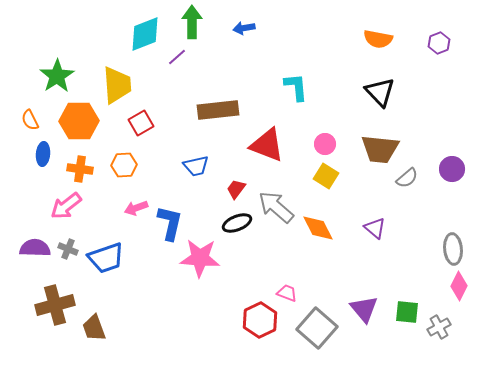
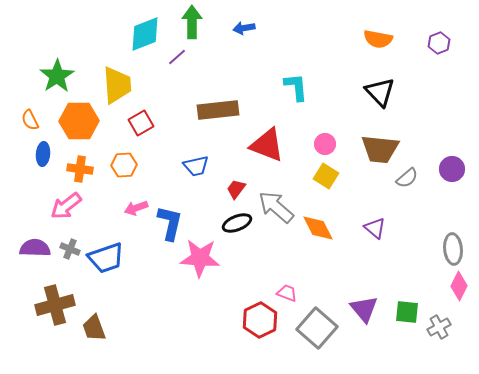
gray cross at (68, 249): moved 2 px right
